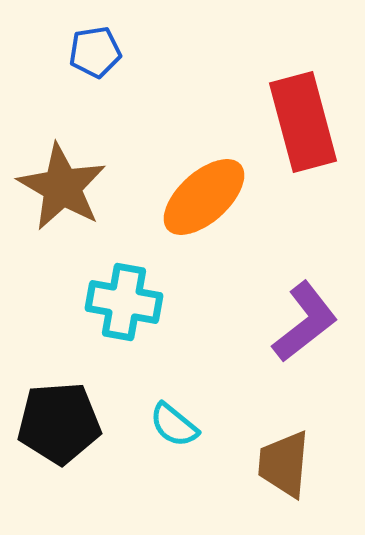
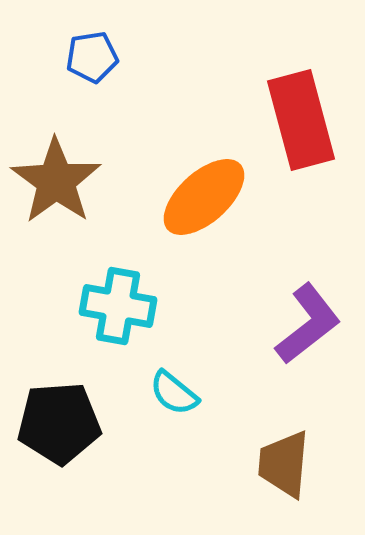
blue pentagon: moved 3 px left, 5 px down
red rectangle: moved 2 px left, 2 px up
brown star: moved 6 px left, 6 px up; rotated 6 degrees clockwise
cyan cross: moved 6 px left, 4 px down
purple L-shape: moved 3 px right, 2 px down
cyan semicircle: moved 32 px up
